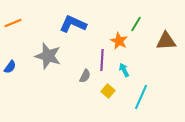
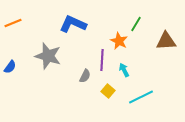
cyan line: rotated 40 degrees clockwise
